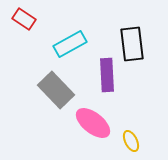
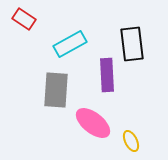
gray rectangle: rotated 48 degrees clockwise
